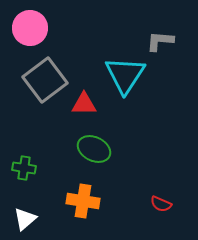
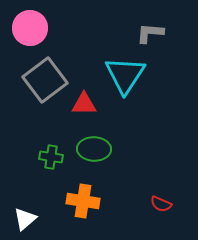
gray L-shape: moved 10 px left, 8 px up
green ellipse: rotated 24 degrees counterclockwise
green cross: moved 27 px right, 11 px up
